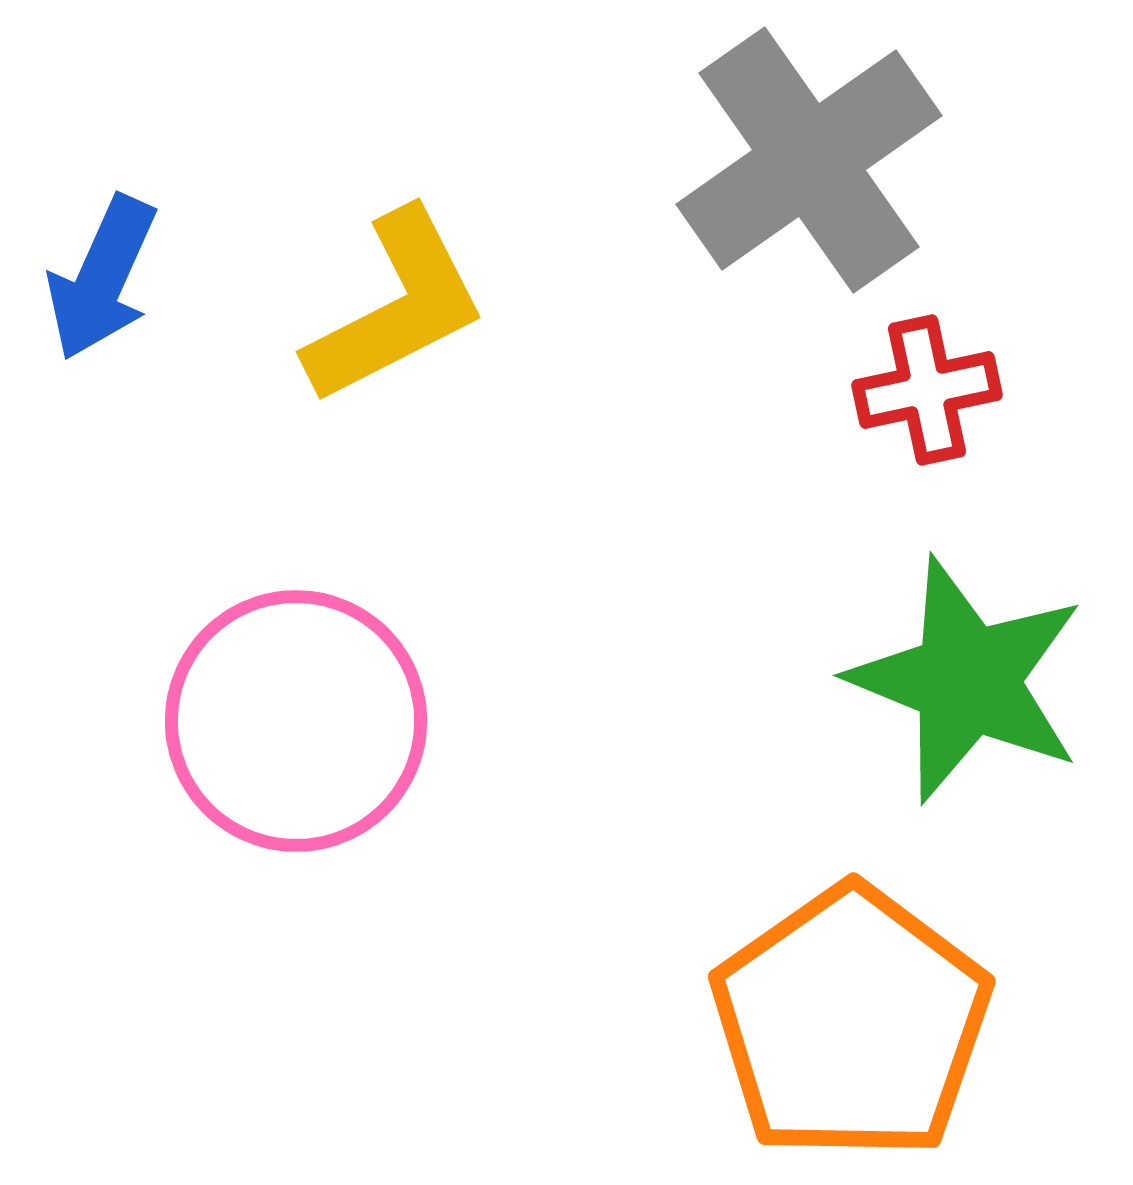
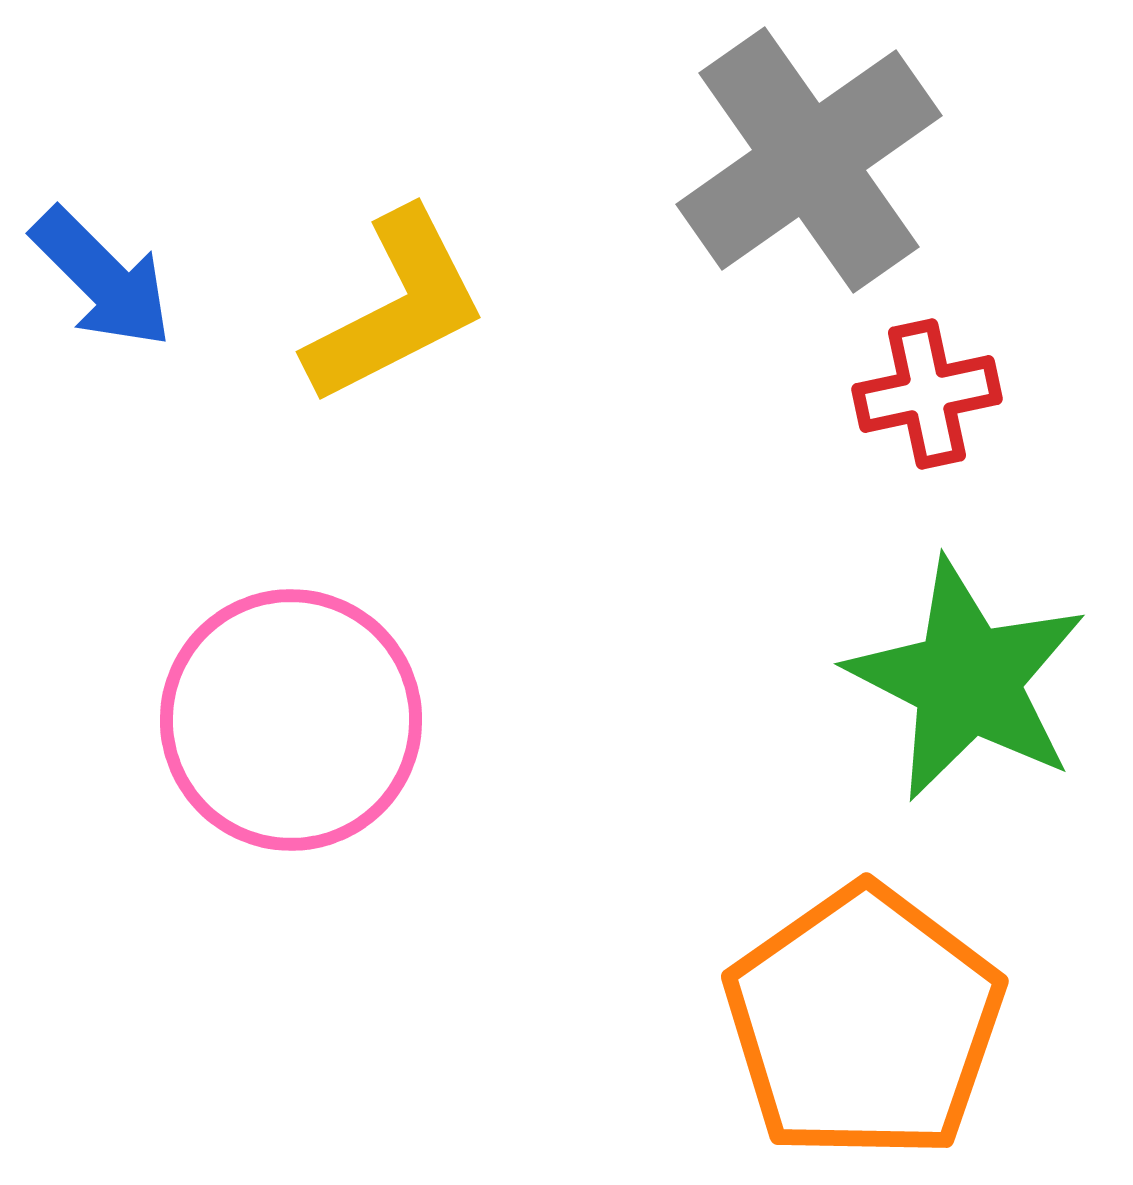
blue arrow: rotated 69 degrees counterclockwise
red cross: moved 4 px down
green star: rotated 5 degrees clockwise
pink circle: moved 5 px left, 1 px up
orange pentagon: moved 13 px right
